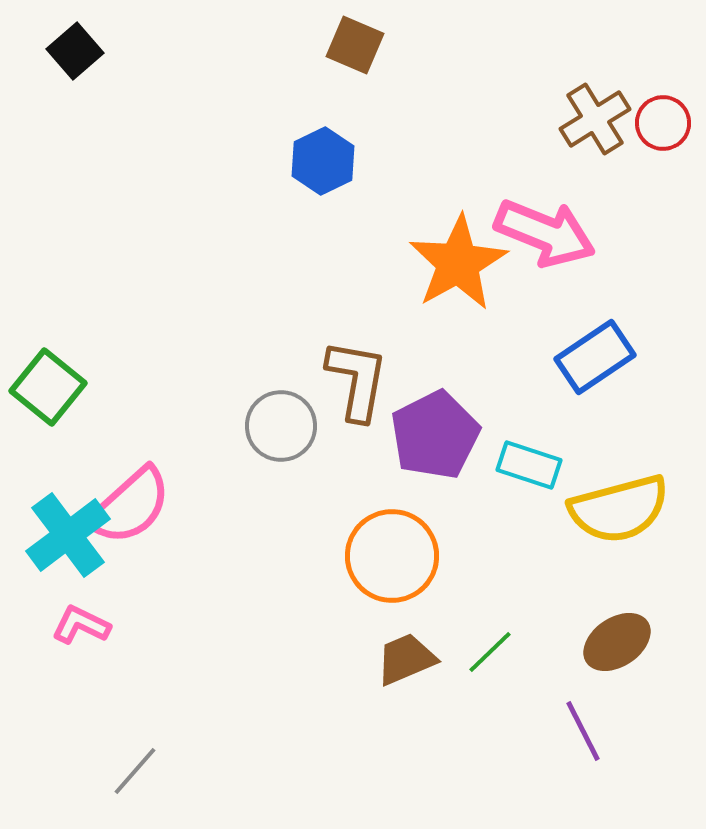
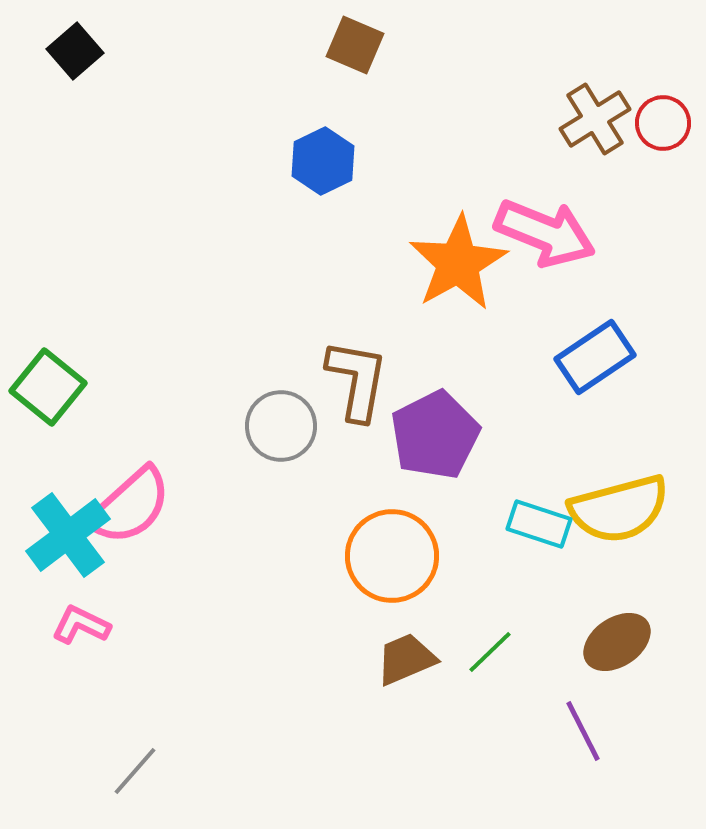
cyan rectangle: moved 10 px right, 59 px down
